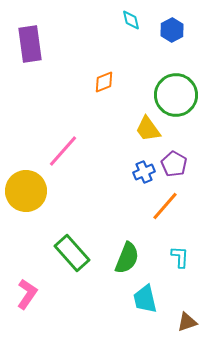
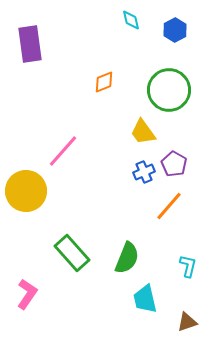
blue hexagon: moved 3 px right
green circle: moved 7 px left, 5 px up
yellow trapezoid: moved 5 px left, 3 px down
orange line: moved 4 px right
cyan L-shape: moved 8 px right, 9 px down; rotated 10 degrees clockwise
